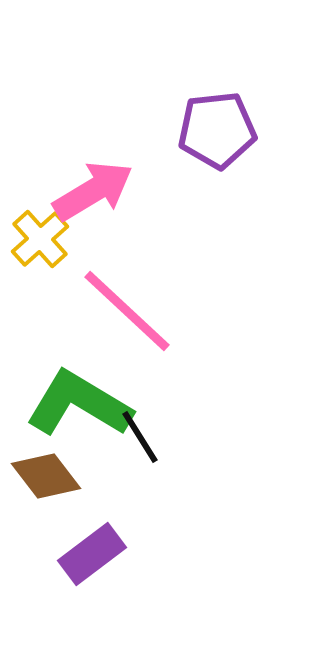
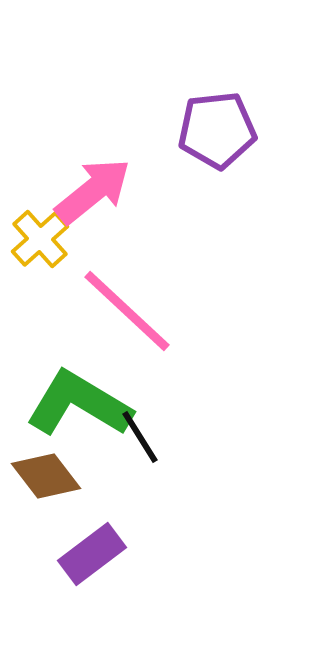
pink arrow: rotated 8 degrees counterclockwise
